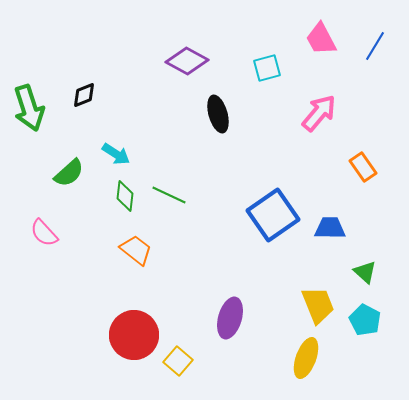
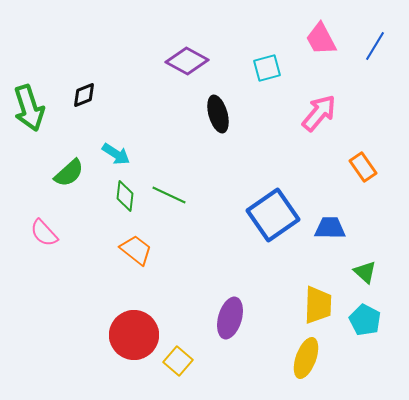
yellow trapezoid: rotated 24 degrees clockwise
